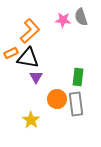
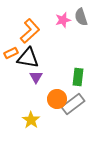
pink star: rotated 21 degrees counterclockwise
gray rectangle: moved 3 px left; rotated 60 degrees clockwise
